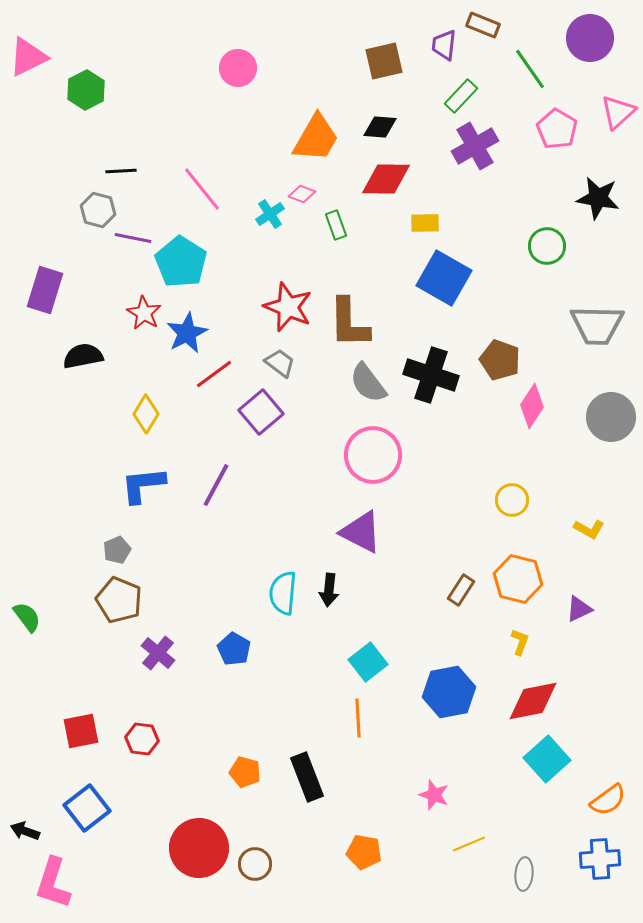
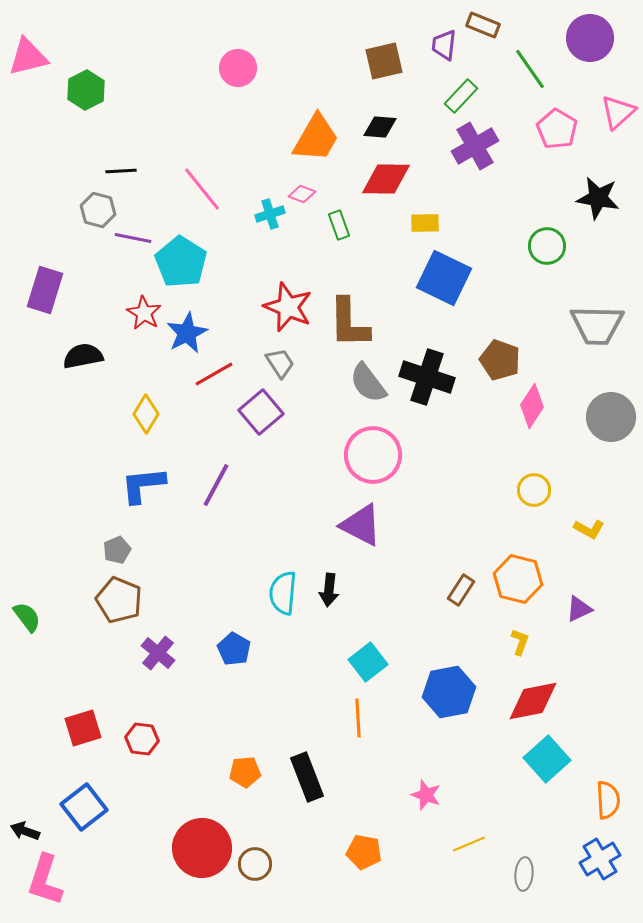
pink triangle at (28, 57): rotated 12 degrees clockwise
cyan cross at (270, 214): rotated 16 degrees clockwise
green rectangle at (336, 225): moved 3 px right
blue square at (444, 278): rotated 4 degrees counterclockwise
gray trapezoid at (280, 363): rotated 20 degrees clockwise
red line at (214, 374): rotated 6 degrees clockwise
black cross at (431, 375): moved 4 px left, 2 px down
yellow circle at (512, 500): moved 22 px right, 10 px up
purple triangle at (361, 532): moved 7 px up
red square at (81, 731): moved 2 px right, 3 px up; rotated 6 degrees counterclockwise
orange pentagon at (245, 772): rotated 20 degrees counterclockwise
pink star at (434, 795): moved 8 px left
orange semicircle at (608, 800): rotated 57 degrees counterclockwise
blue square at (87, 808): moved 3 px left, 1 px up
red circle at (199, 848): moved 3 px right
blue cross at (600, 859): rotated 27 degrees counterclockwise
pink L-shape at (53, 883): moved 8 px left, 3 px up
